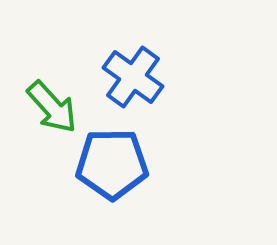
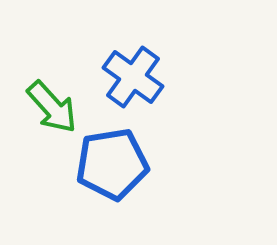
blue pentagon: rotated 8 degrees counterclockwise
